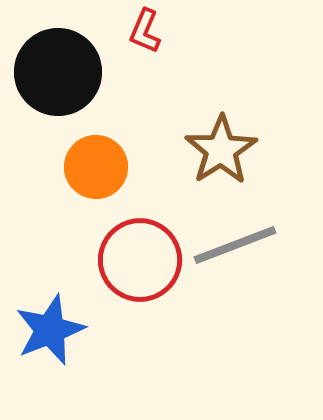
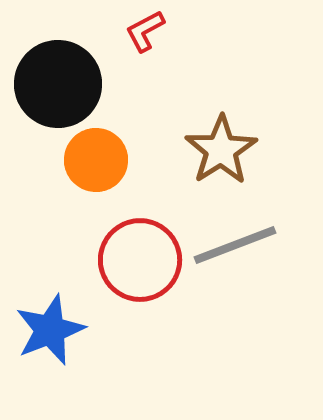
red L-shape: rotated 39 degrees clockwise
black circle: moved 12 px down
orange circle: moved 7 px up
